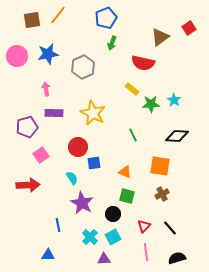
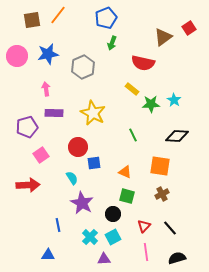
brown triangle: moved 3 px right
